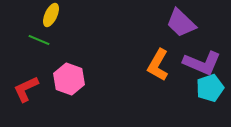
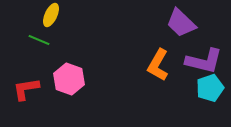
purple L-shape: moved 2 px right, 2 px up; rotated 9 degrees counterclockwise
red L-shape: rotated 16 degrees clockwise
